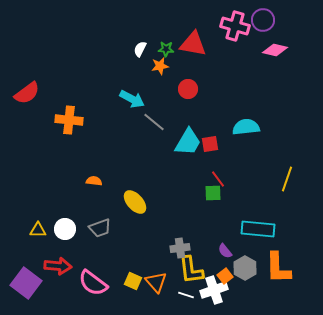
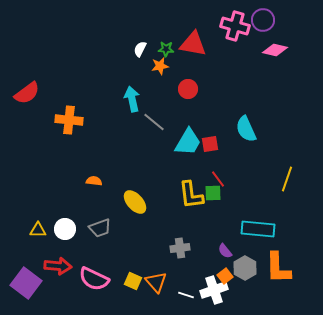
cyan arrow: rotated 130 degrees counterclockwise
cyan semicircle: moved 2 px down; rotated 108 degrees counterclockwise
yellow L-shape: moved 75 px up
pink semicircle: moved 1 px right, 4 px up; rotated 12 degrees counterclockwise
